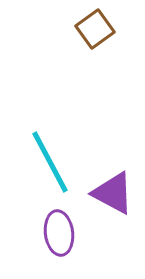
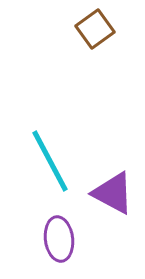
cyan line: moved 1 px up
purple ellipse: moved 6 px down
